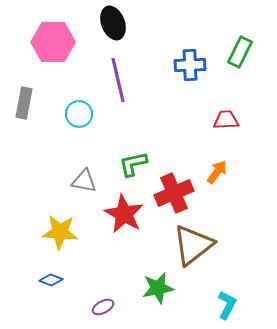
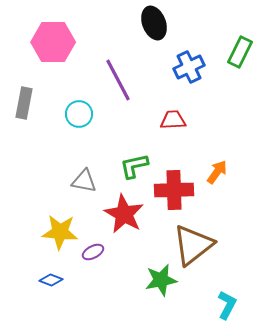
black ellipse: moved 41 px right
blue cross: moved 1 px left, 2 px down; rotated 24 degrees counterclockwise
purple line: rotated 15 degrees counterclockwise
red trapezoid: moved 53 px left
green L-shape: moved 1 px right, 2 px down
red cross: moved 3 px up; rotated 21 degrees clockwise
green star: moved 3 px right, 8 px up
purple ellipse: moved 10 px left, 55 px up
